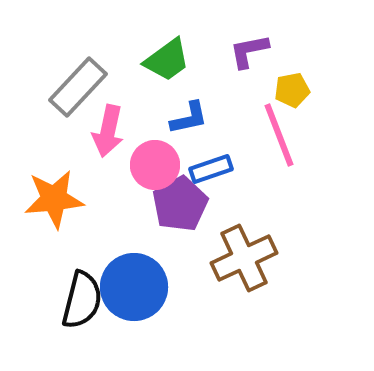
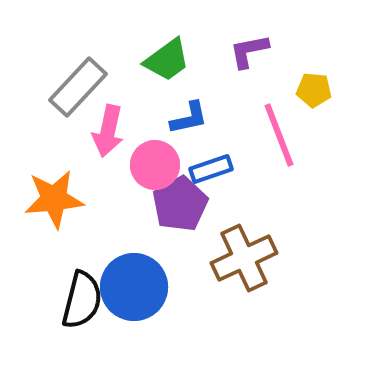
yellow pentagon: moved 22 px right; rotated 16 degrees clockwise
